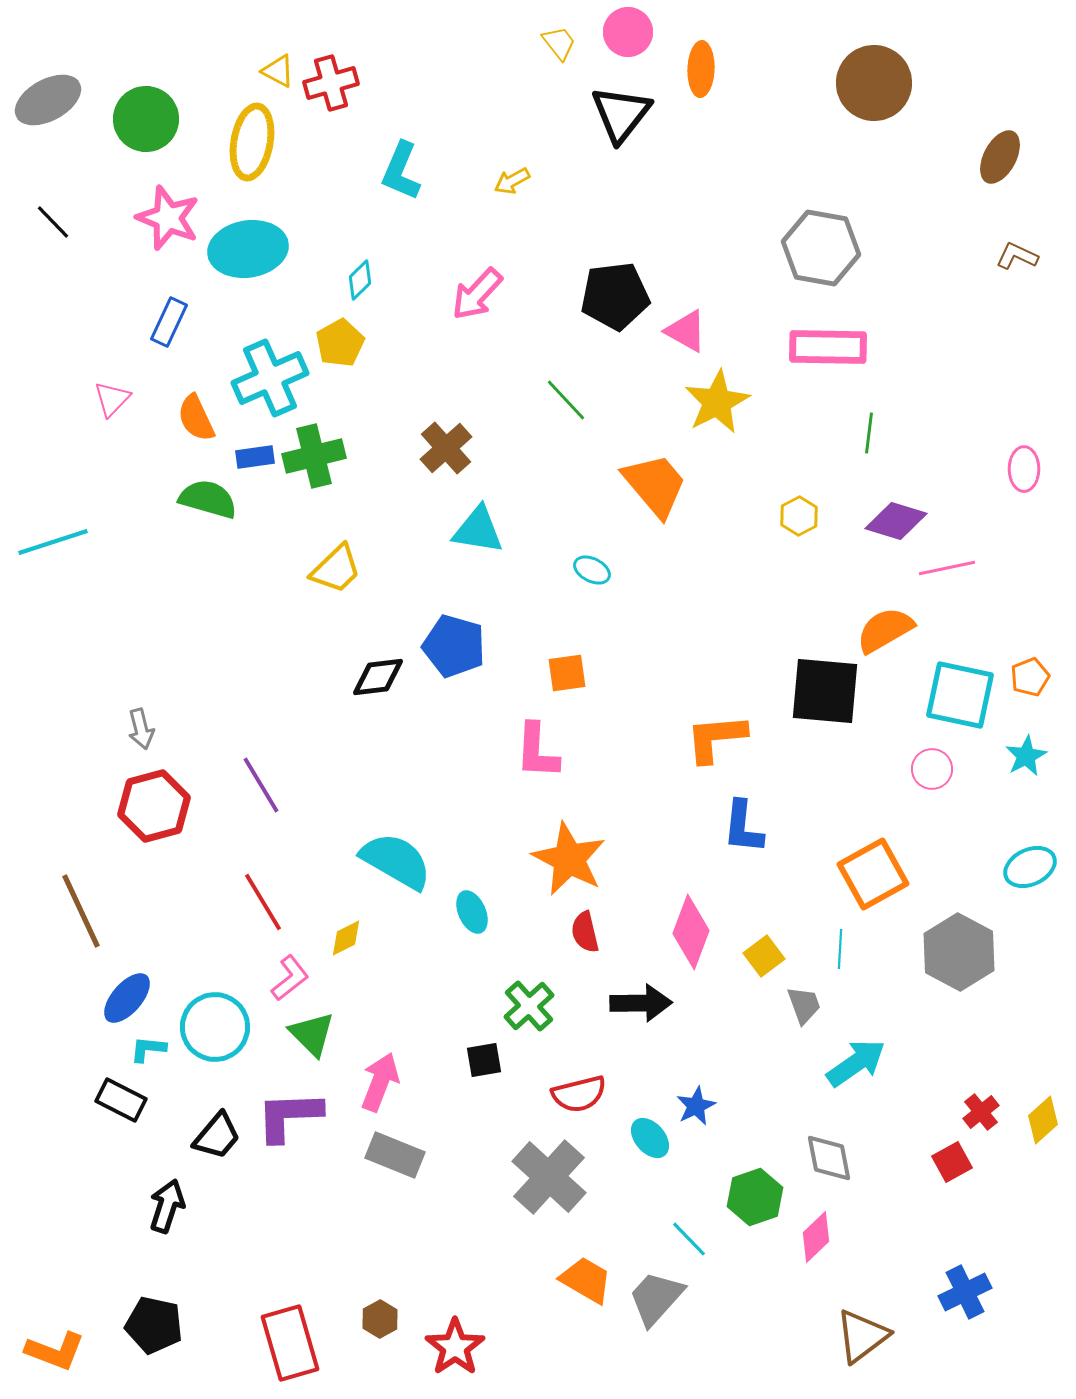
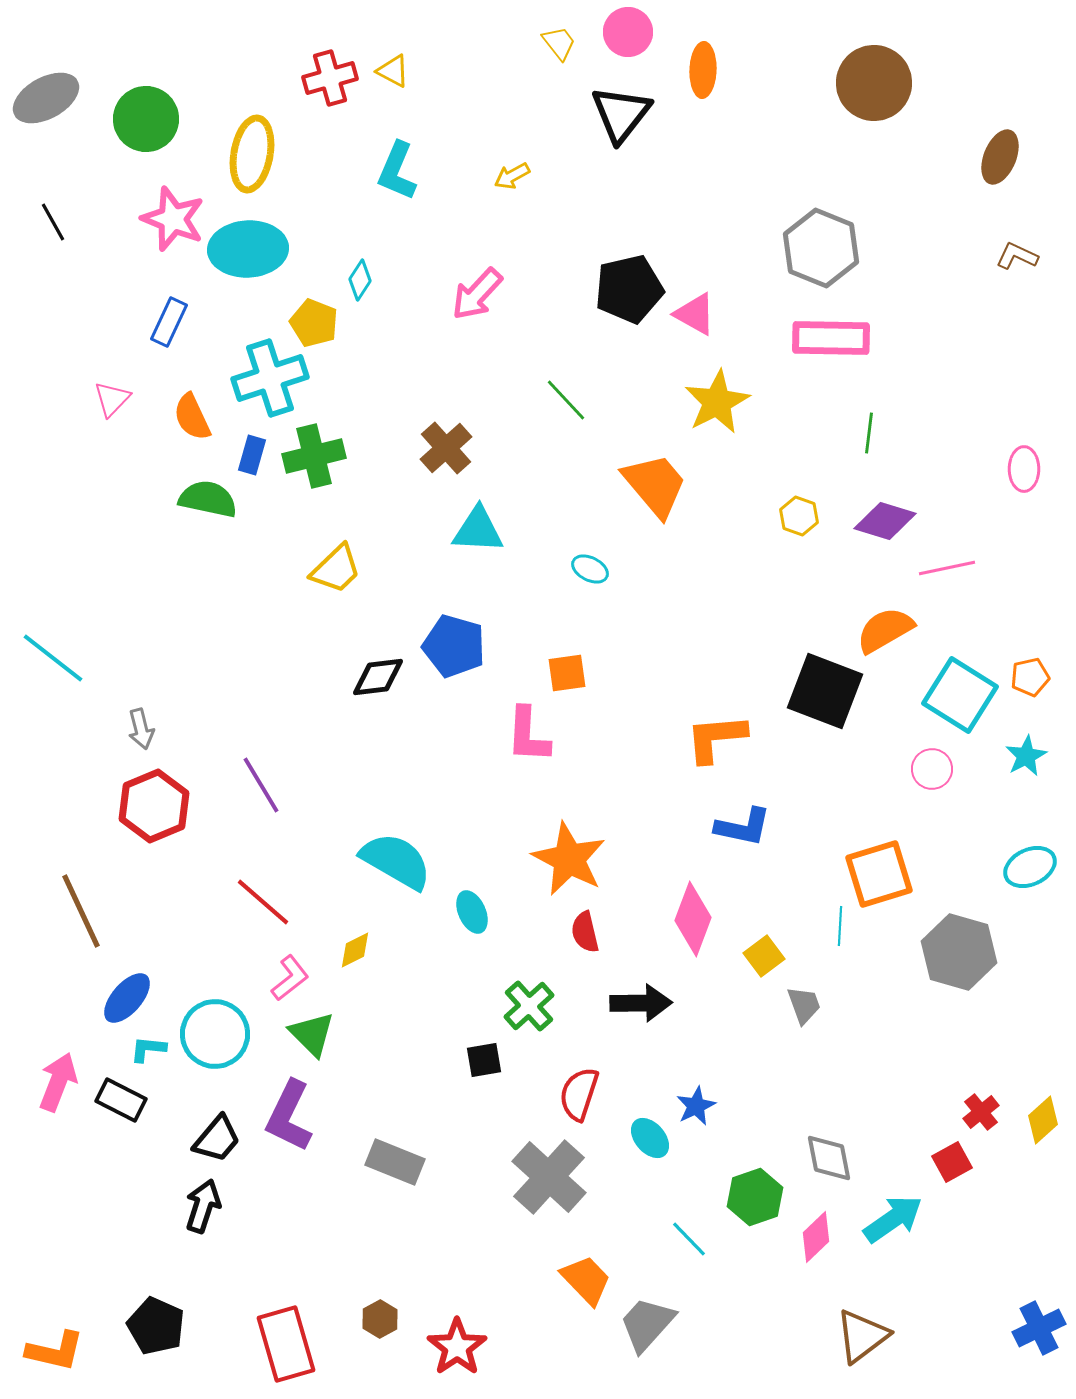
orange ellipse at (701, 69): moved 2 px right, 1 px down
yellow triangle at (278, 71): moved 115 px right
red cross at (331, 83): moved 1 px left, 5 px up
gray ellipse at (48, 100): moved 2 px left, 2 px up
yellow ellipse at (252, 142): moved 12 px down
brown ellipse at (1000, 157): rotated 6 degrees counterclockwise
cyan L-shape at (401, 171): moved 4 px left
yellow arrow at (512, 181): moved 5 px up
pink star at (168, 218): moved 5 px right, 1 px down
black line at (53, 222): rotated 15 degrees clockwise
gray hexagon at (821, 248): rotated 12 degrees clockwise
cyan ellipse at (248, 249): rotated 6 degrees clockwise
cyan diamond at (360, 280): rotated 12 degrees counterclockwise
black pentagon at (615, 296): moved 14 px right, 7 px up; rotated 6 degrees counterclockwise
pink triangle at (686, 331): moved 9 px right, 17 px up
yellow pentagon at (340, 343): moved 26 px left, 20 px up; rotated 21 degrees counterclockwise
pink rectangle at (828, 347): moved 3 px right, 9 px up
cyan cross at (270, 378): rotated 6 degrees clockwise
orange semicircle at (196, 418): moved 4 px left, 1 px up
blue rectangle at (255, 457): moved 3 px left, 2 px up; rotated 66 degrees counterclockwise
green semicircle at (208, 499): rotated 4 degrees counterclockwise
yellow hexagon at (799, 516): rotated 12 degrees counterclockwise
purple diamond at (896, 521): moved 11 px left
cyan triangle at (478, 530): rotated 6 degrees counterclockwise
cyan line at (53, 542): moved 116 px down; rotated 56 degrees clockwise
cyan ellipse at (592, 570): moved 2 px left, 1 px up
orange pentagon at (1030, 677): rotated 9 degrees clockwise
black square at (825, 691): rotated 16 degrees clockwise
cyan square at (960, 695): rotated 20 degrees clockwise
pink L-shape at (537, 751): moved 9 px left, 16 px up
red hexagon at (154, 806): rotated 8 degrees counterclockwise
blue L-shape at (743, 827): rotated 84 degrees counterclockwise
orange square at (873, 874): moved 6 px right; rotated 12 degrees clockwise
red line at (263, 902): rotated 18 degrees counterclockwise
pink diamond at (691, 932): moved 2 px right, 13 px up
yellow diamond at (346, 938): moved 9 px right, 12 px down
cyan line at (840, 949): moved 23 px up
gray hexagon at (959, 952): rotated 12 degrees counterclockwise
cyan circle at (215, 1027): moved 7 px down
cyan arrow at (856, 1063): moved 37 px right, 156 px down
pink arrow at (380, 1082): moved 322 px left
red semicircle at (579, 1094): rotated 122 degrees clockwise
purple L-shape at (289, 1116): rotated 62 degrees counterclockwise
black trapezoid at (217, 1136): moved 3 px down
gray rectangle at (395, 1155): moved 7 px down
black arrow at (167, 1206): moved 36 px right
orange trapezoid at (586, 1280): rotated 16 degrees clockwise
blue cross at (965, 1292): moved 74 px right, 36 px down
gray trapezoid at (656, 1298): moved 9 px left, 26 px down
black pentagon at (154, 1325): moved 2 px right, 1 px down; rotated 12 degrees clockwise
red rectangle at (290, 1343): moved 4 px left, 1 px down
red star at (455, 1347): moved 2 px right
orange L-shape at (55, 1351): rotated 8 degrees counterclockwise
